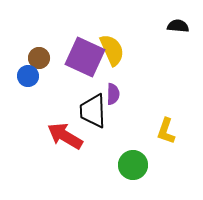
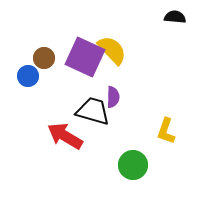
black semicircle: moved 3 px left, 9 px up
yellow semicircle: rotated 20 degrees counterclockwise
brown circle: moved 5 px right
purple semicircle: moved 3 px down
black trapezoid: rotated 108 degrees clockwise
